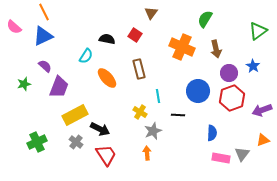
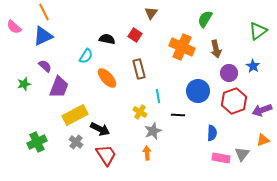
red hexagon: moved 2 px right, 3 px down
